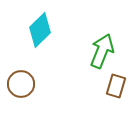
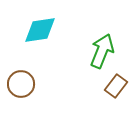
cyan diamond: rotated 36 degrees clockwise
brown rectangle: rotated 20 degrees clockwise
